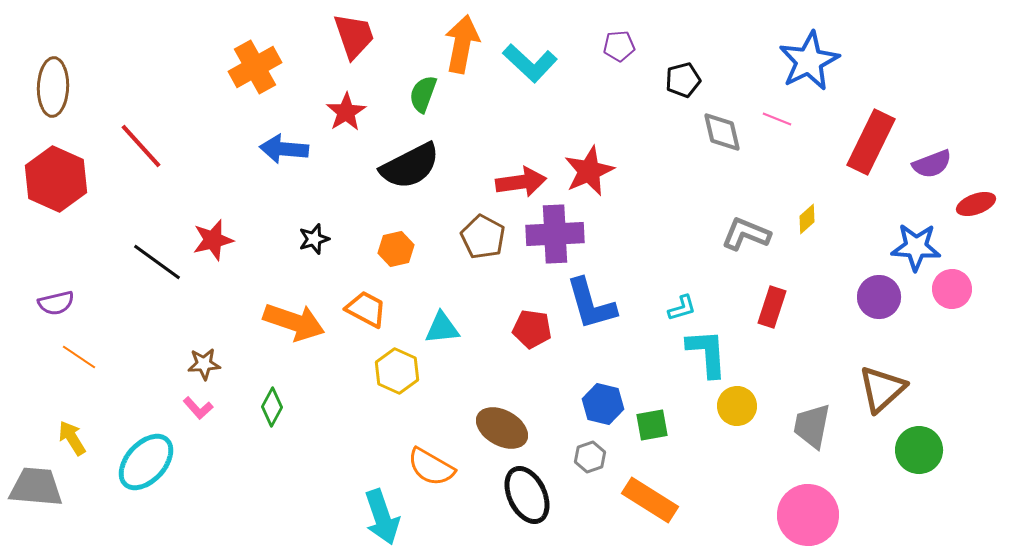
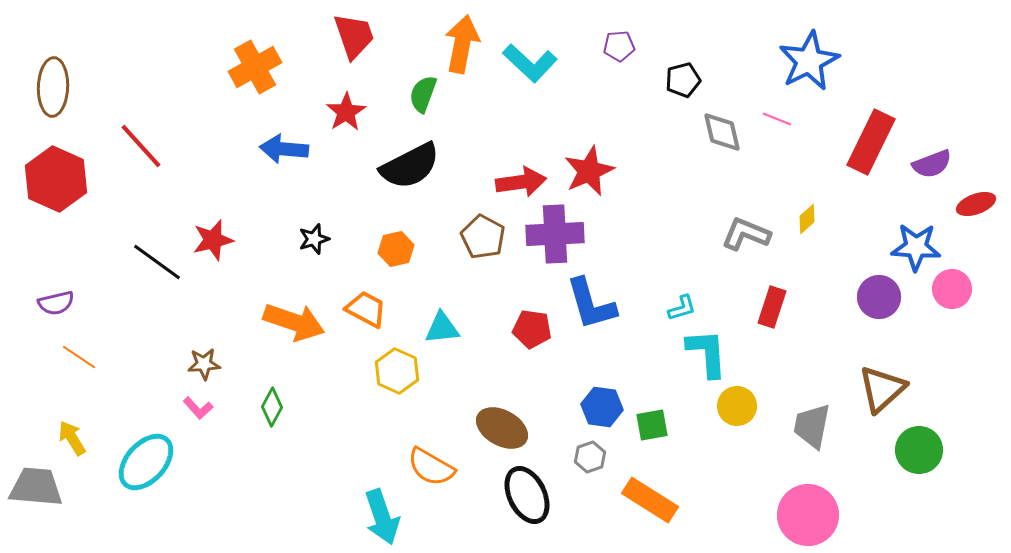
blue hexagon at (603, 404): moved 1 px left, 3 px down; rotated 6 degrees counterclockwise
